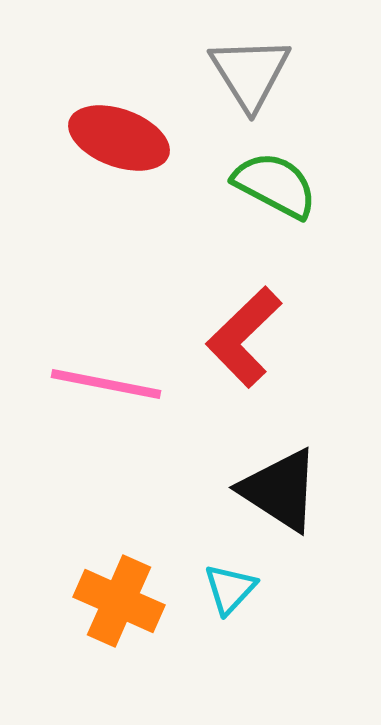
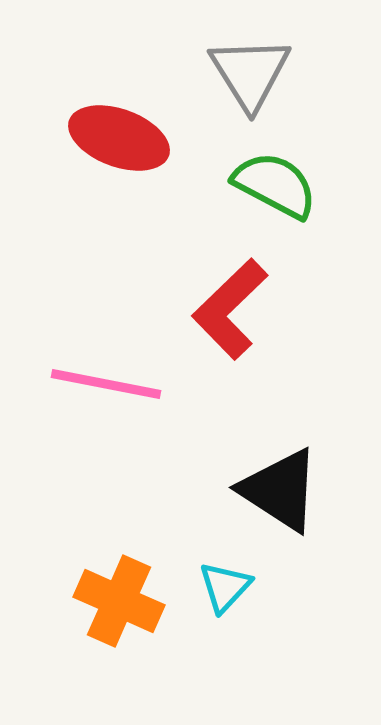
red L-shape: moved 14 px left, 28 px up
cyan triangle: moved 5 px left, 2 px up
